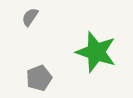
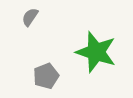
gray pentagon: moved 7 px right, 2 px up
